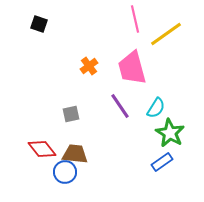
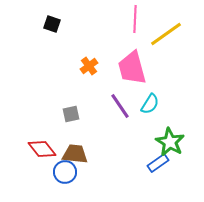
pink line: rotated 16 degrees clockwise
black square: moved 13 px right
cyan semicircle: moved 6 px left, 4 px up
green star: moved 9 px down
blue rectangle: moved 4 px left, 1 px down
